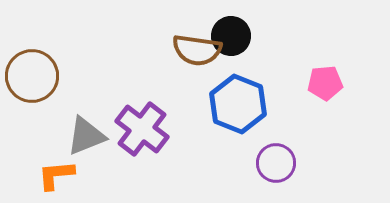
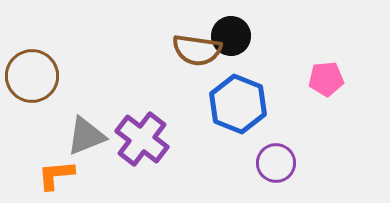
pink pentagon: moved 1 px right, 4 px up
purple cross: moved 10 px down
